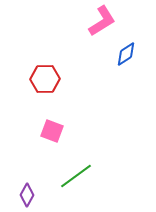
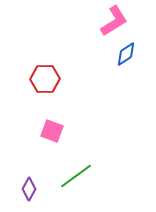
pink L-shape: moved 12 px right
purple diamond: moved 2 px right, 6 px up
